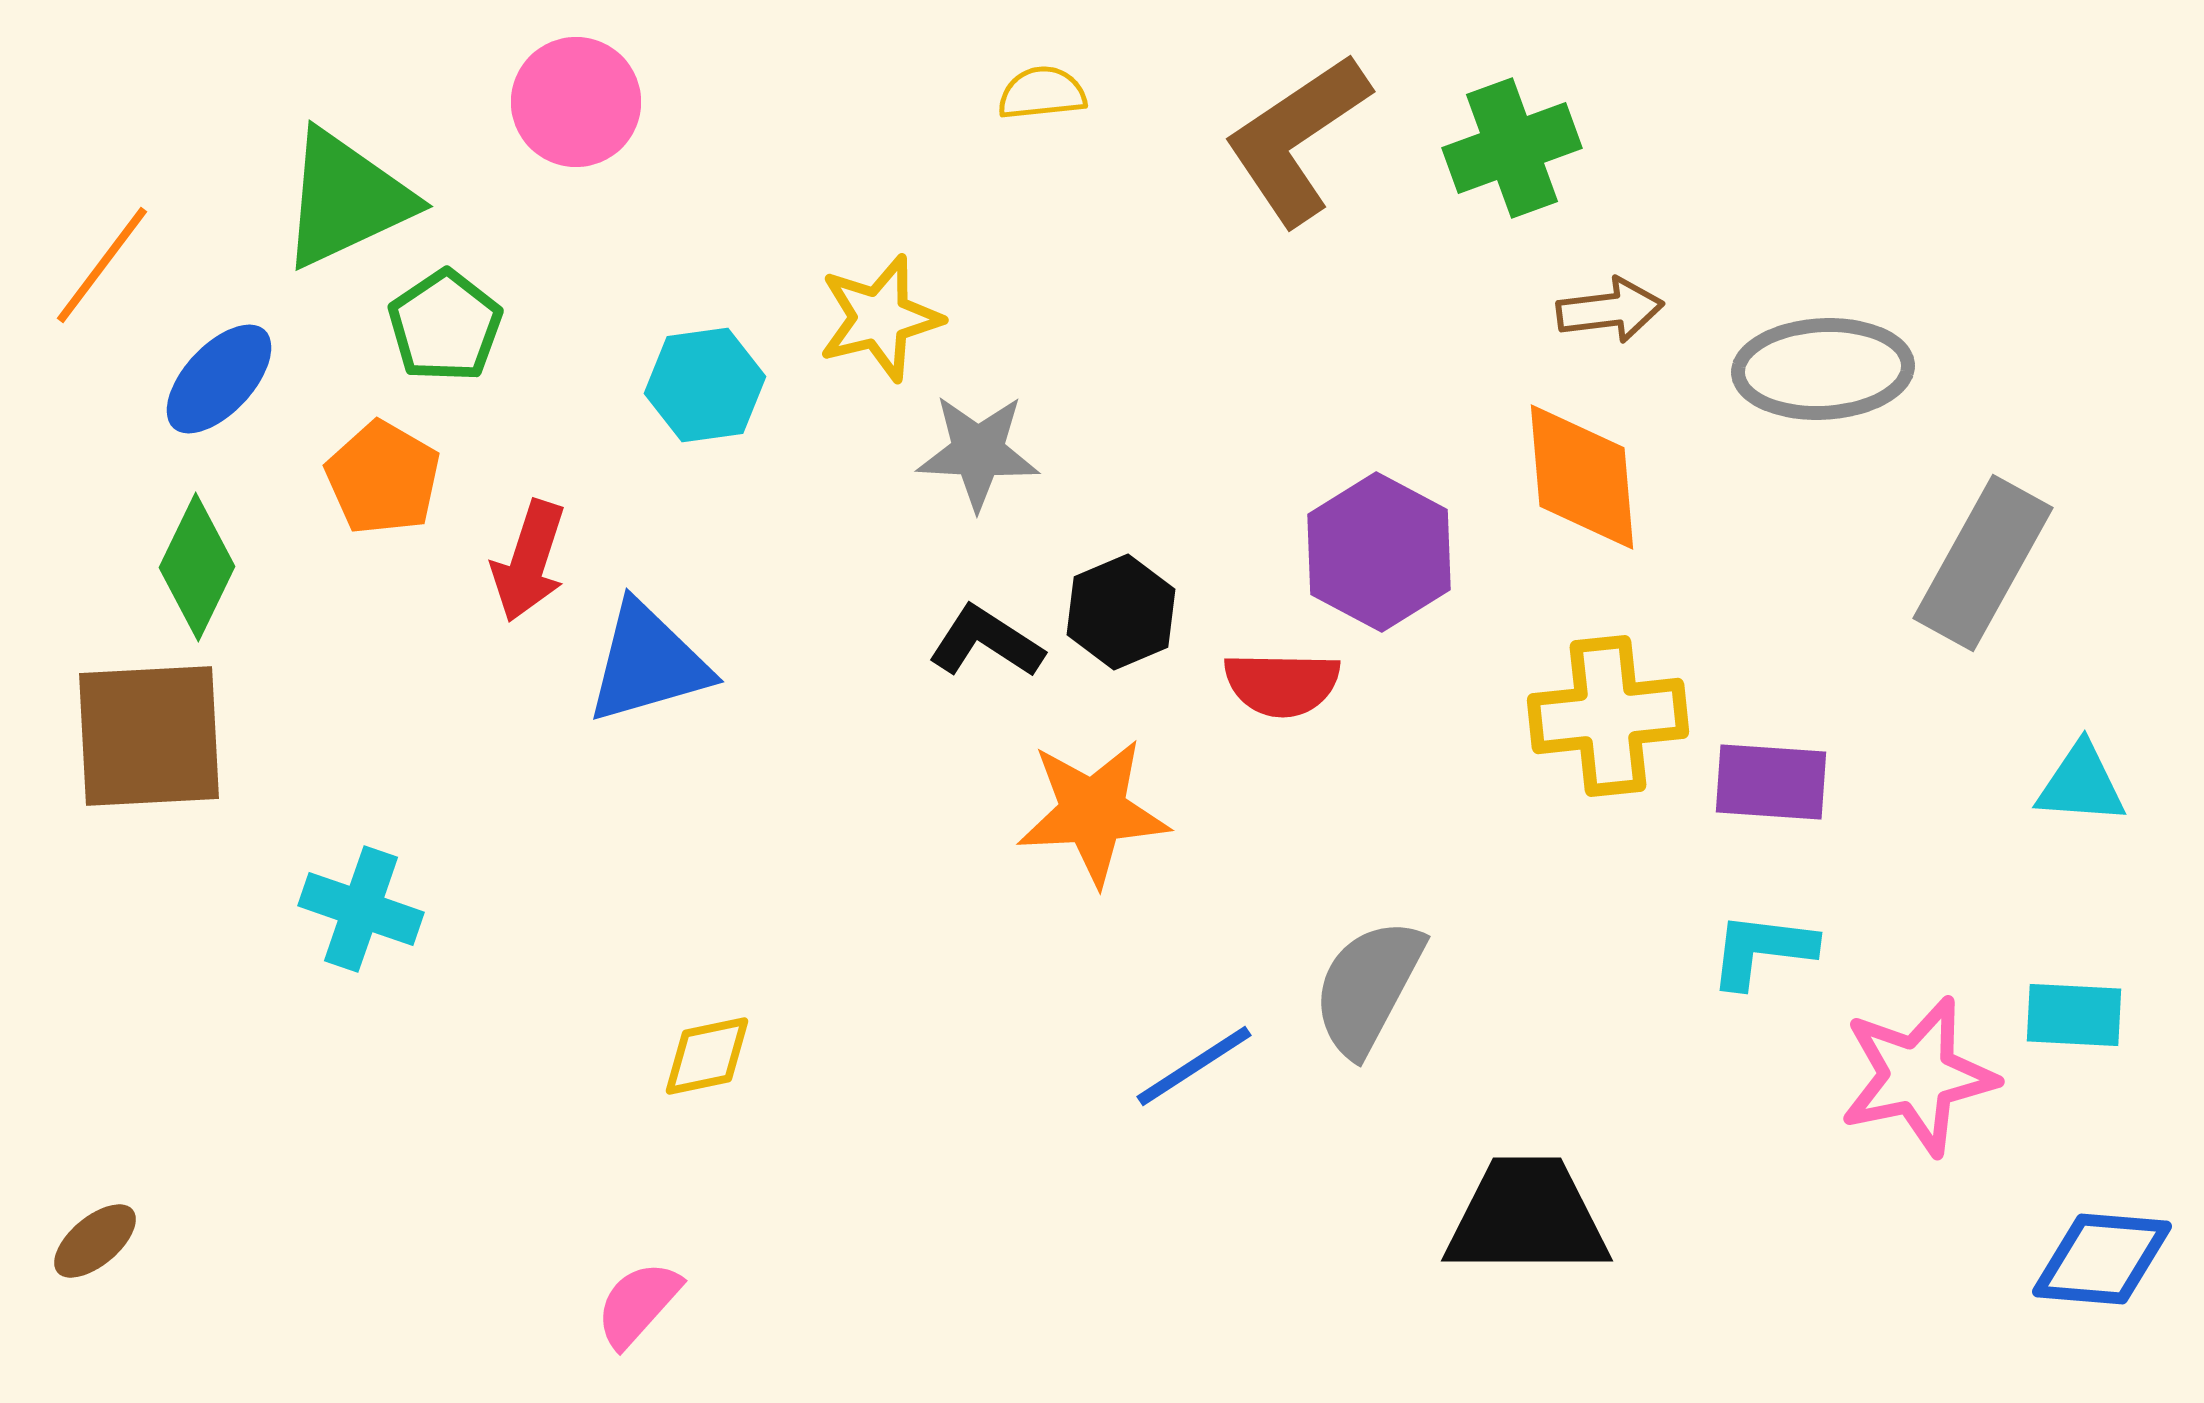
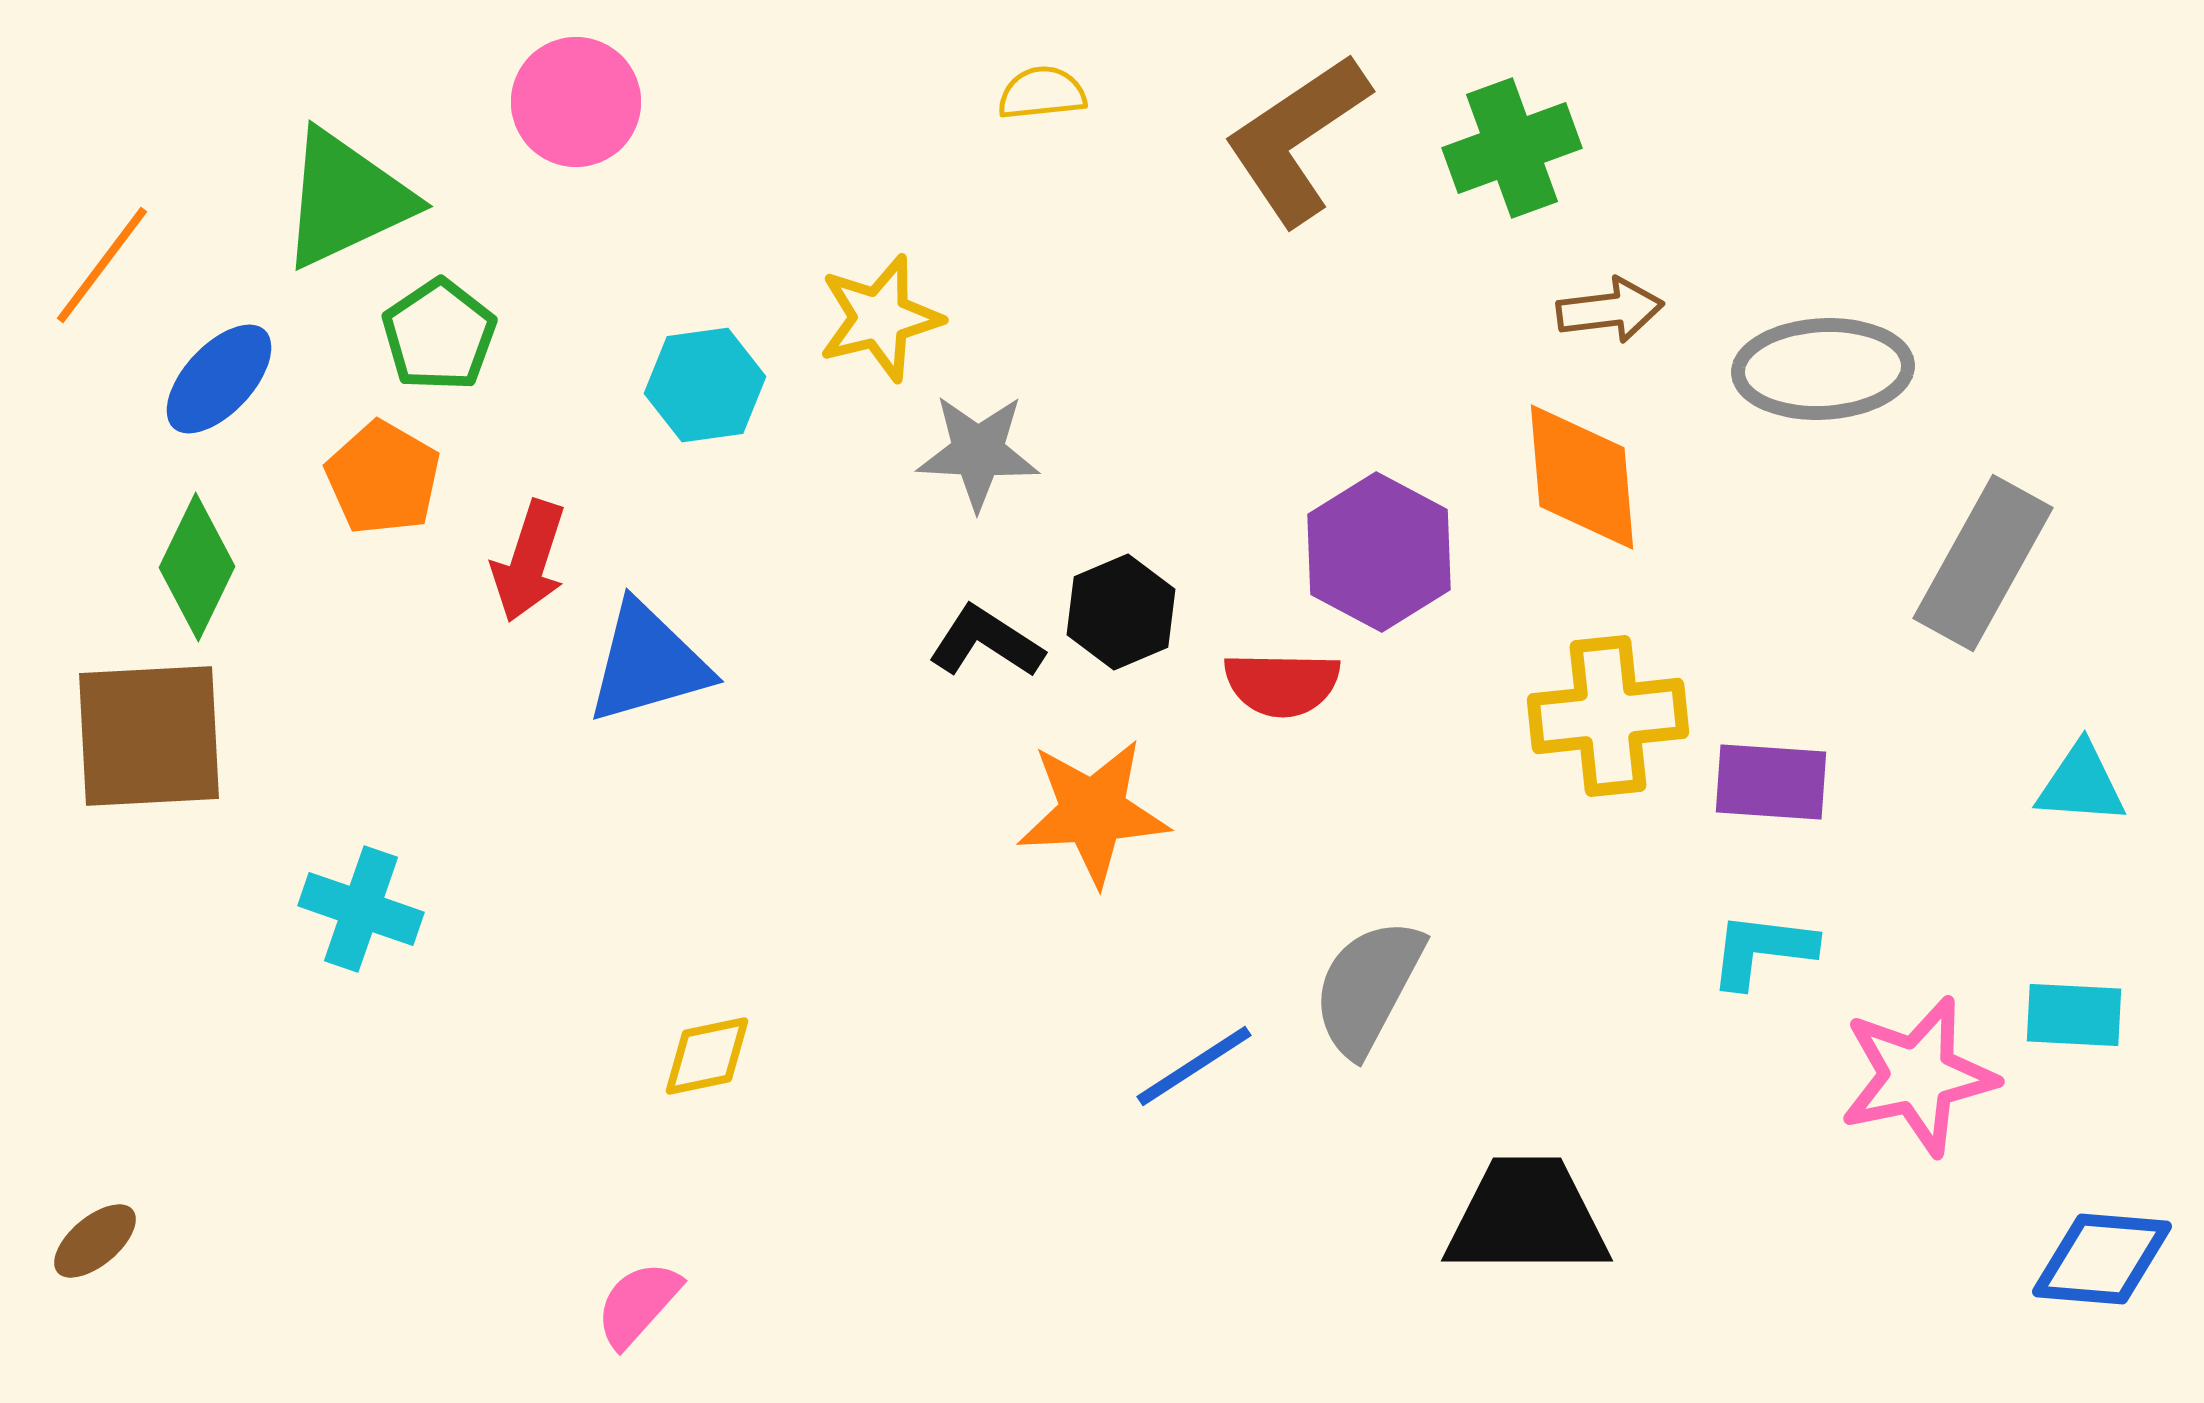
green pentagon: moved 6 px left, 9 px down
